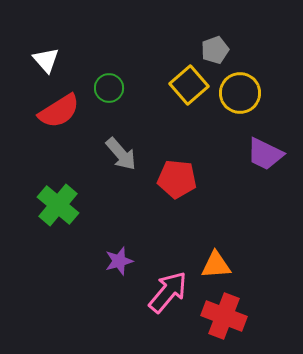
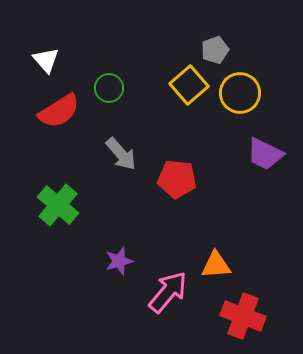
red cross: moved 19 px right
